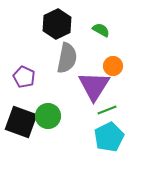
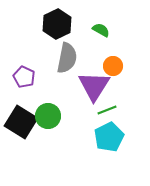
black square: rotated 12 degrees clockwise
